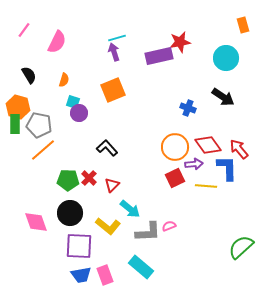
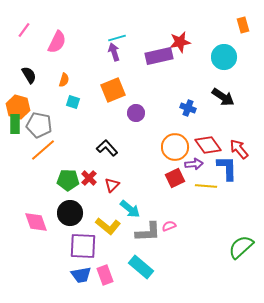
cyan circle at (226, 58): moved 2 px left, 1 px up
purple circle at (79, 113): moved 57 px right
purple square at (79, 246): moved 4 px right
